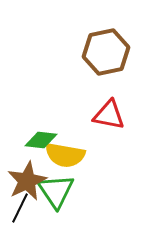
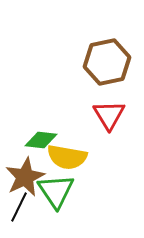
brown hexagon: moved 1 px right, 10 px down
red triangle: rotated 48 degrees clockwise
yellow semicircle: moved 2 px right, 2 px down
brown star: moved 2 px left, 4 px up
black line: moved 1 px left, 1 px up
